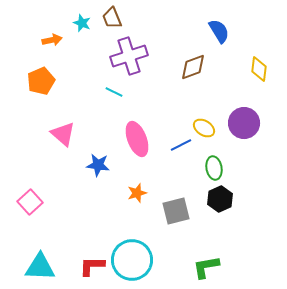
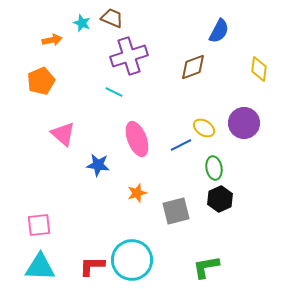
brown trapezoid: rotated 135 degrees clockwise
blue semicircle: rotated 60 degrees clockwise
pink square: moved 9 px right, 23 px down; rotated 35 degrees clockwise
